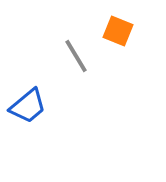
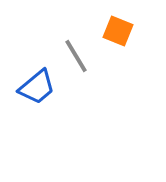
blue trapezoid: moved 9 px right, 19 px up
